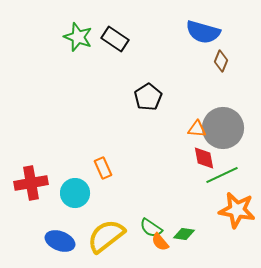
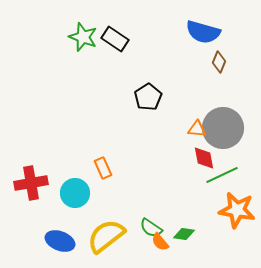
green star: moved 5 px right
brown diamond: moved 2 px left, 1 px down
